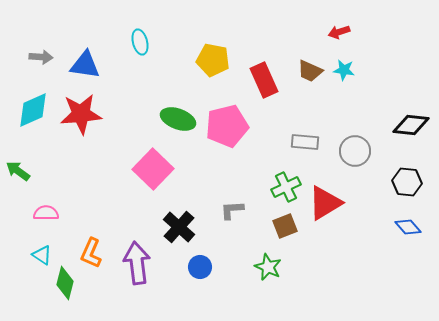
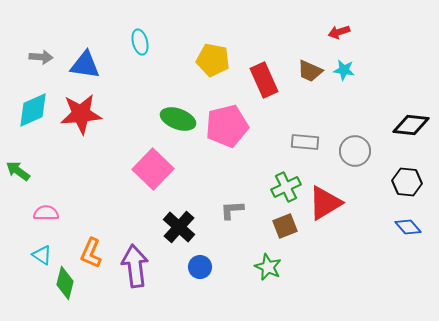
purple arrow: moved 2 px left, 3 px down
